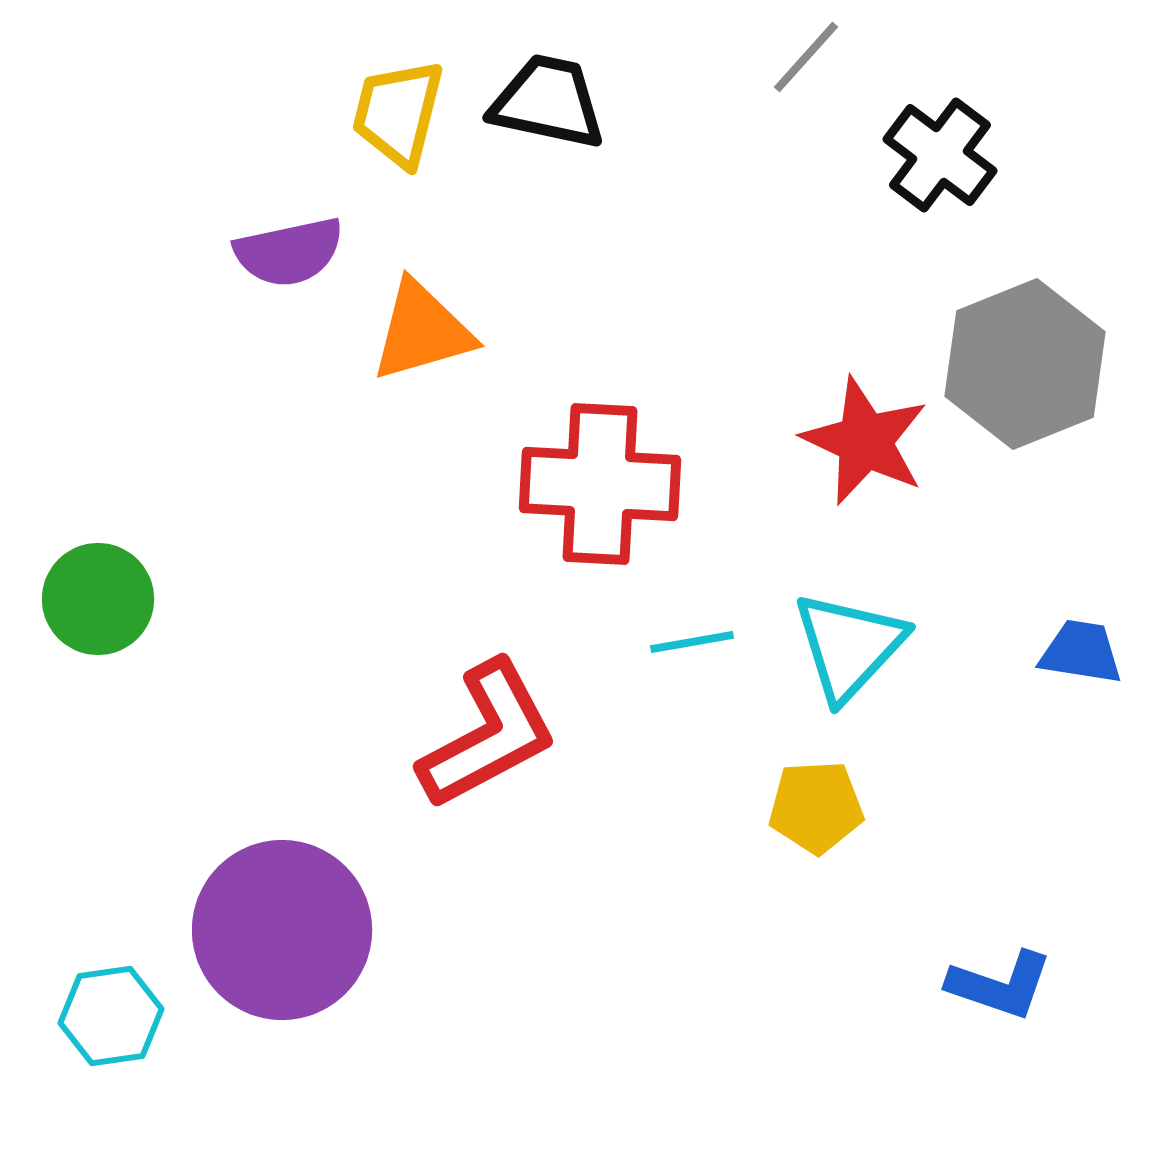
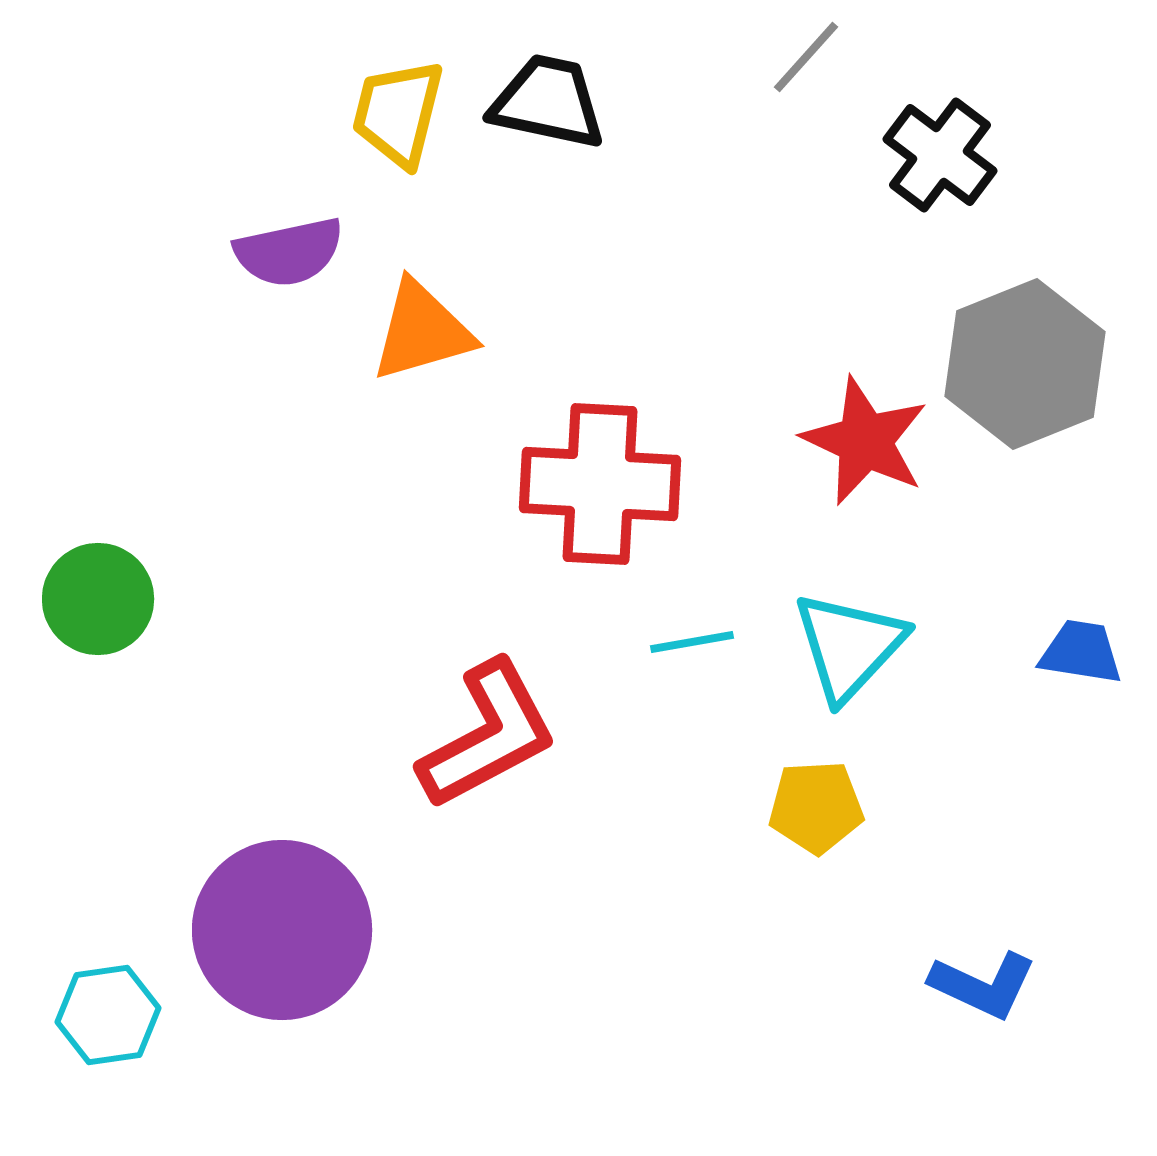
blue L-shape: moved 17 px left; rotated 6 degrees clockwise
cyan hexagon: moved 3 px left, 1 px up
